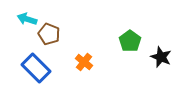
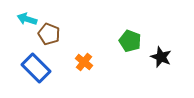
green pentagon: rotated 15 degrees counterclockwise
